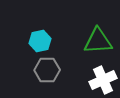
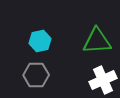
green triangle: moved 1 px left
gray hexagon: moved 11 px left, 5 px down
